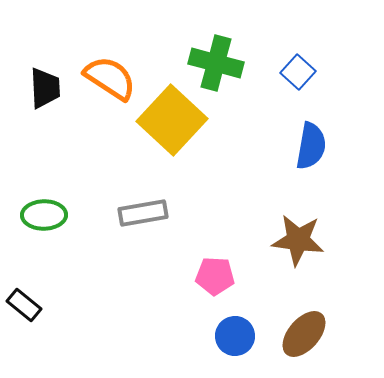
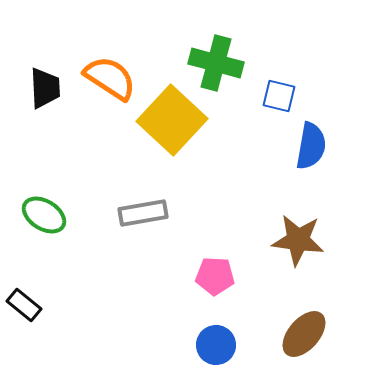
blue square: moved 19 px left, 24 px down; rotated 28 degrees counterclockwise
green ellipse: rotated 33 degrees clockwise
blue circle: moved 19 px left, 9 px down
